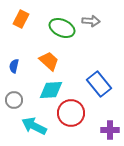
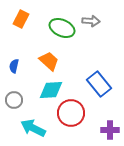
cyan arrow: moved 1 px left, 2 px down
